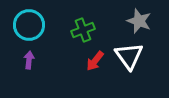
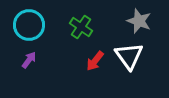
green cross: moved 2 px left, 3 px up; rotated 35 degrees counterclockwise
purple arrow: rotated 30 degrees clockwise
